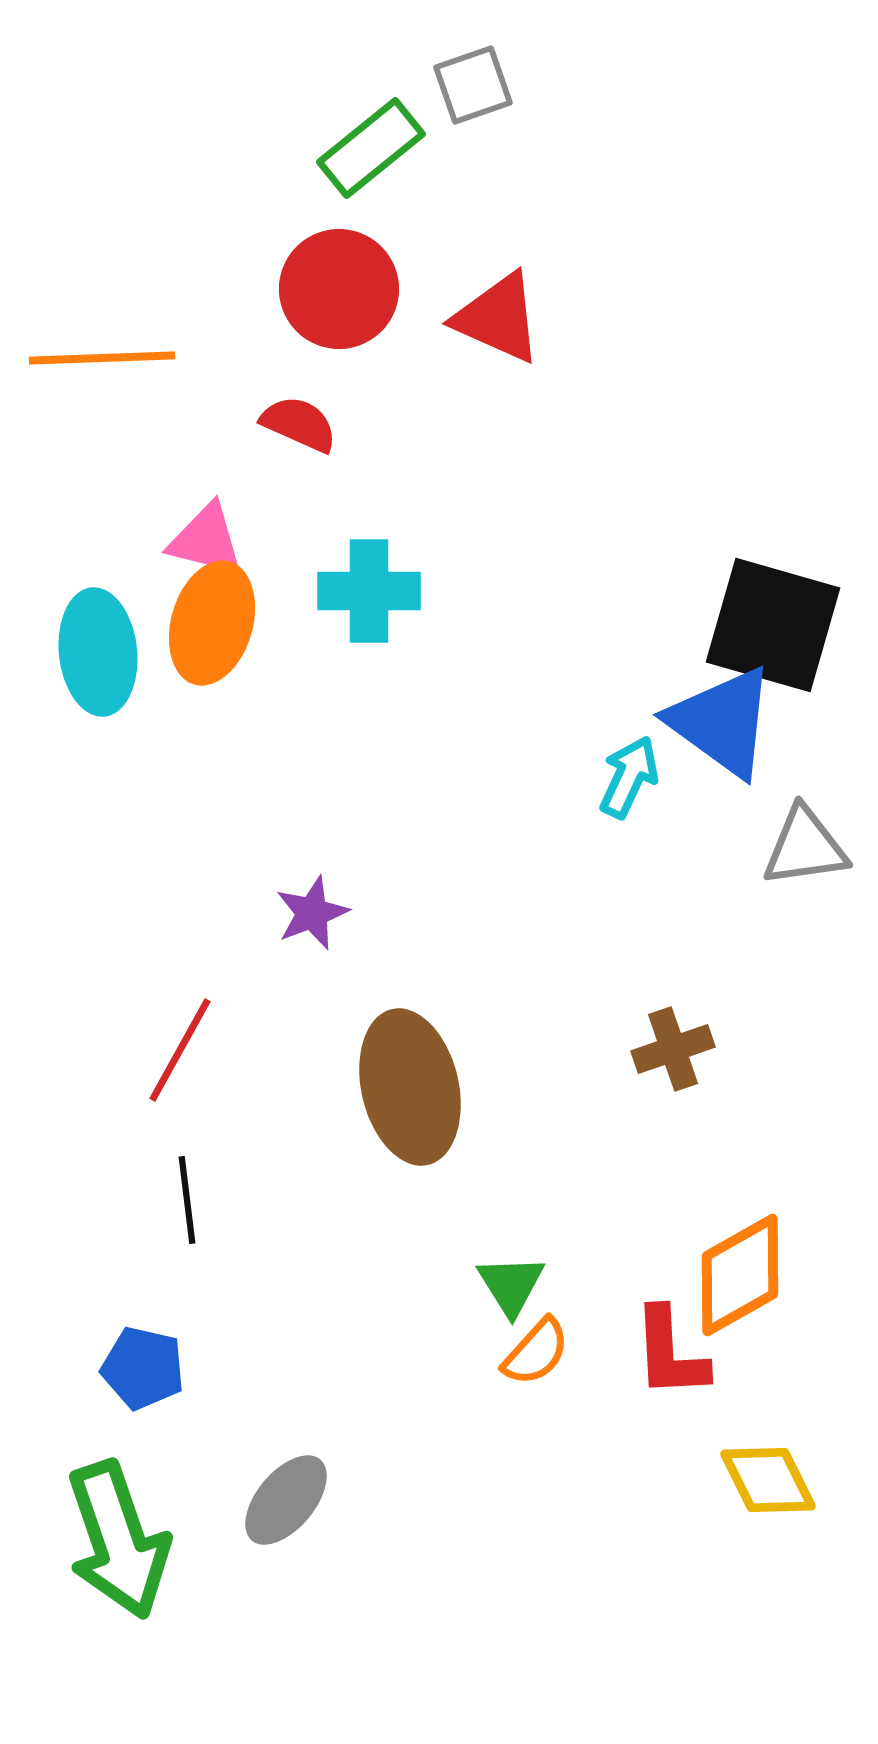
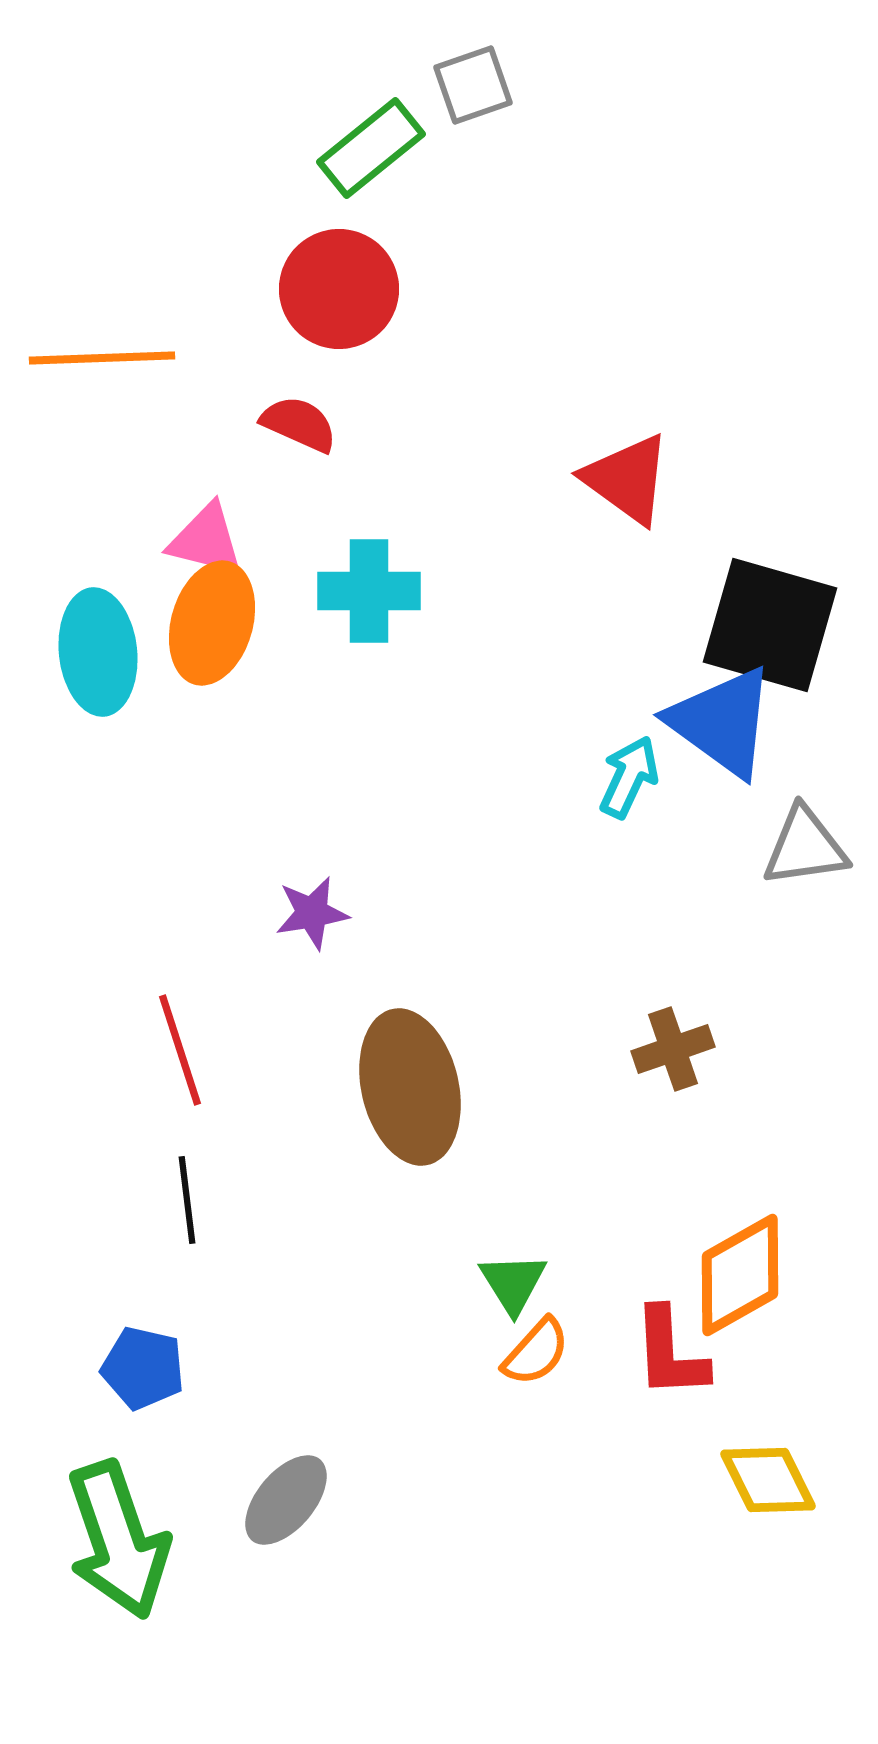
red triangle: moved 129 px right, 161 px down; rotated 12 degrees clockwise
black square: moved 3 px left
purple star: rotated 12 degrees clockwise
red line: rotated 47 degrees counterclockwise
green triangle: moved 2 px right, 2 px up
